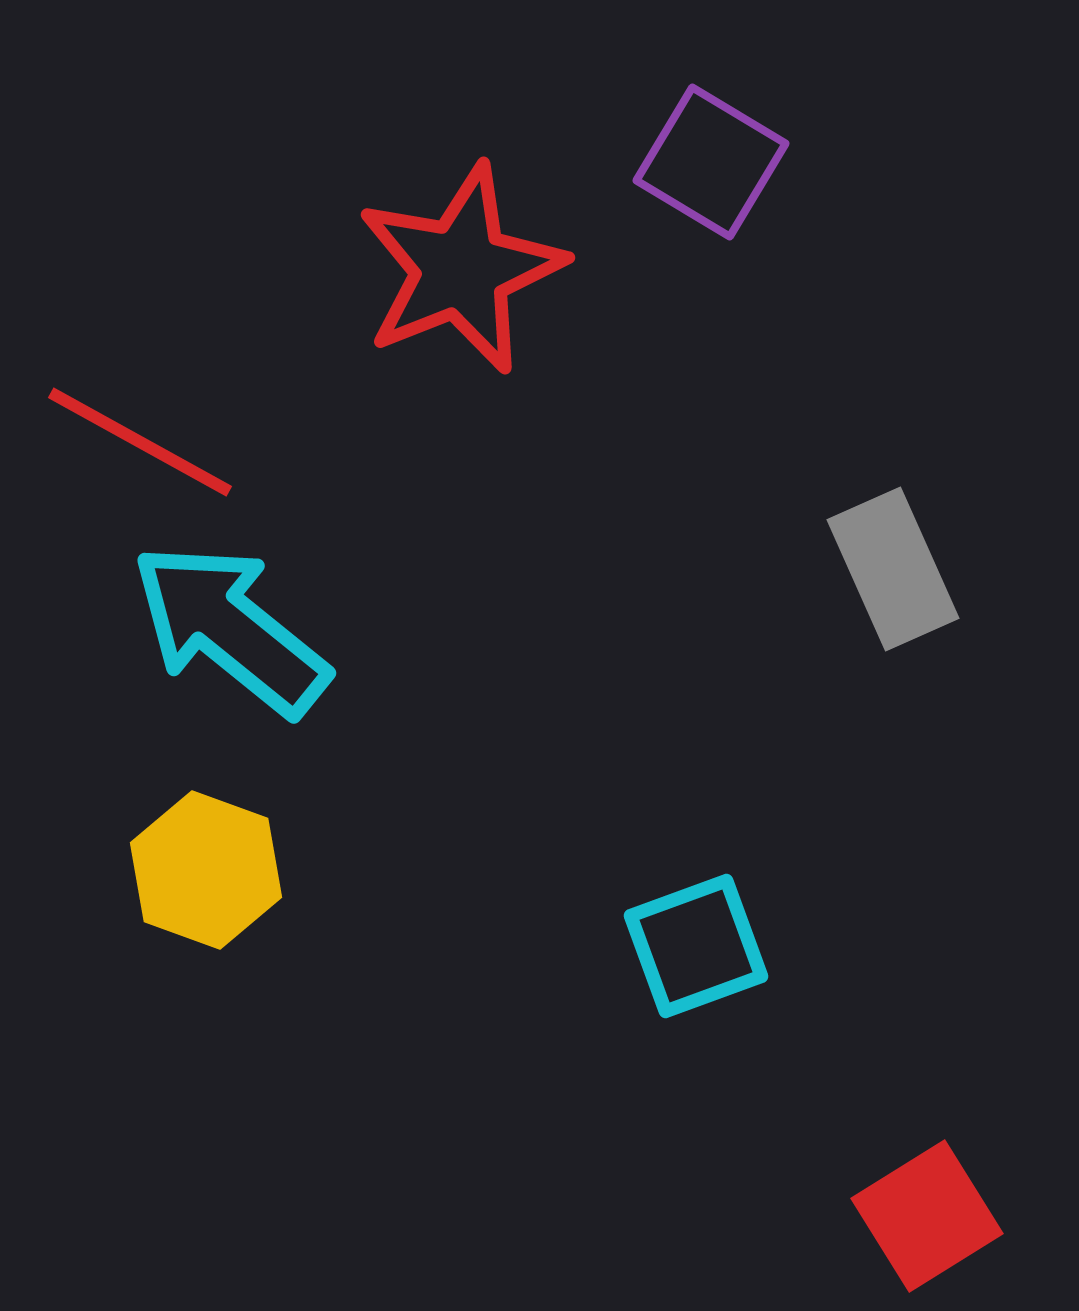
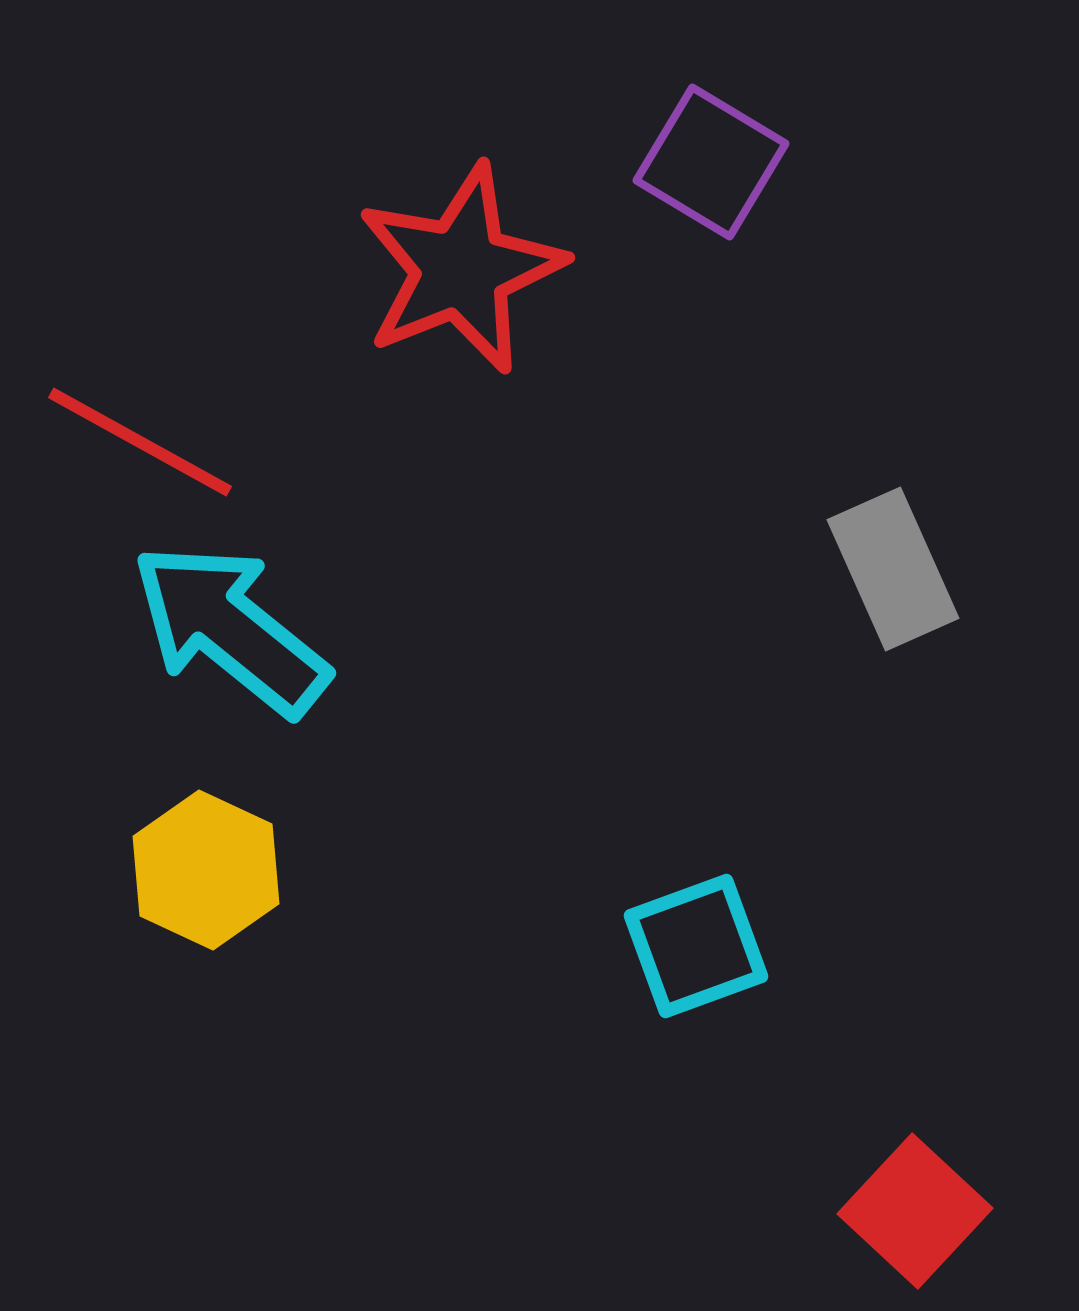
yellow hexagon: rotated 5 degrees clockwise
red square: moved 12 px left, 5 px up; rotated 15 degrees counterclockwise
